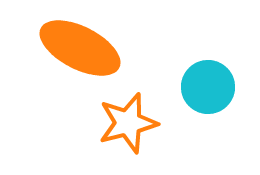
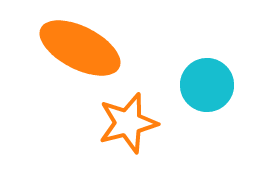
cyan circle: moved 1 px left, 2 px up
